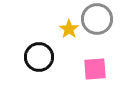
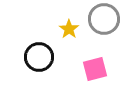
gray circle: moved 7 px right
pink square: rotated 10 degrees counterclockwise
